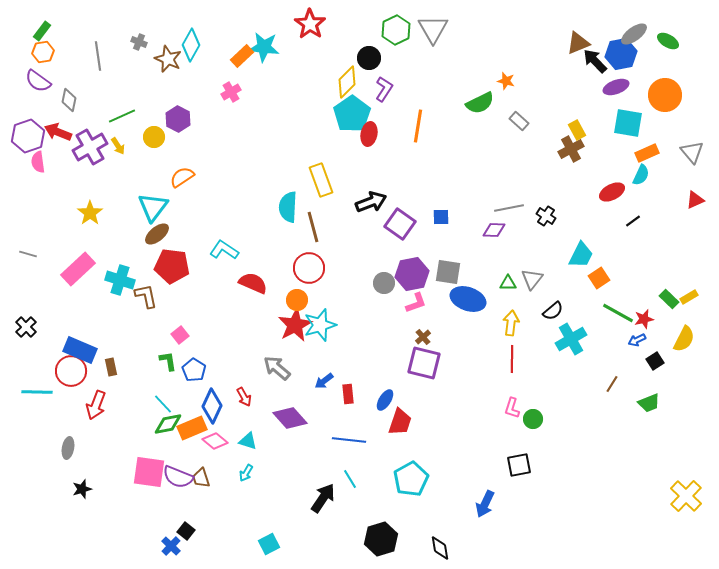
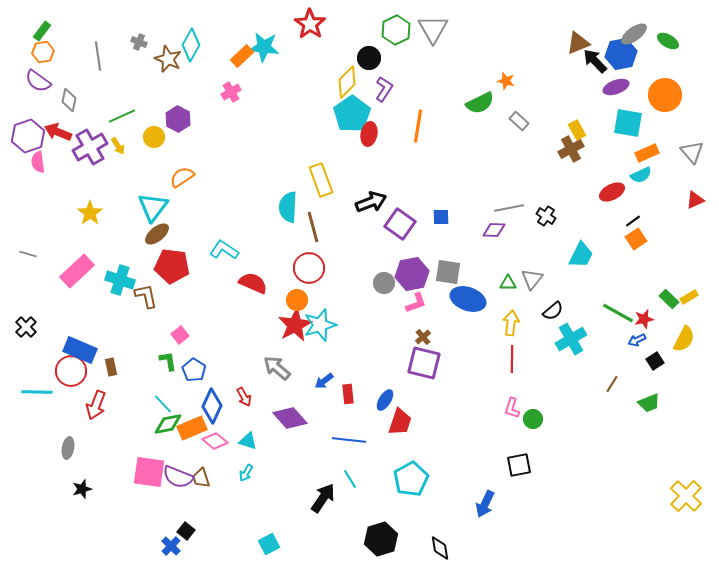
cyan semicircle at (641, 175): rotated 40 degrees clockwise
pink rectangle at (78, 269): moved 1 px left, 2 px down
orange square at (599, 278): moved 37 px right, 39 px up
